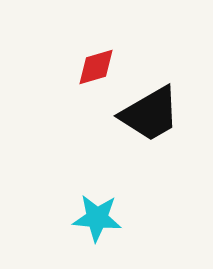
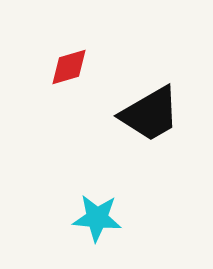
red diamond: moved 27 px left
